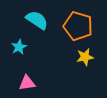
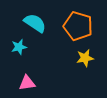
cyan semicircle: moved 2 px left, 3 px down
cyan star: rotated 14 degrees clockwise
yellow star: moved 1 px down
